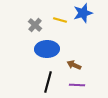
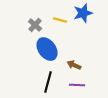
blue ellipse: rotated 55 degrees clockwise
